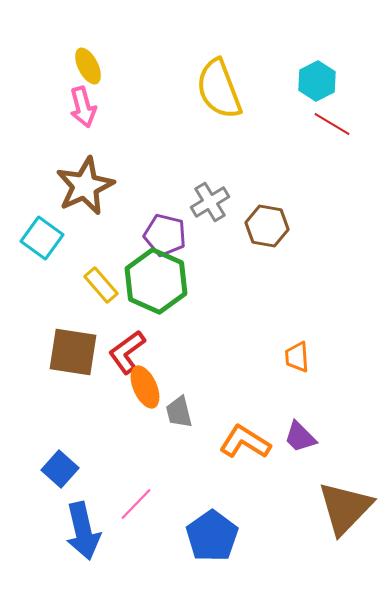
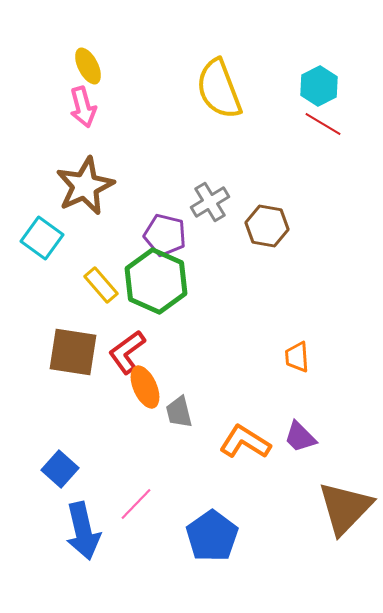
cyan hexagon: moved 2 px right, 5 px down
red line: moved 9 px left
